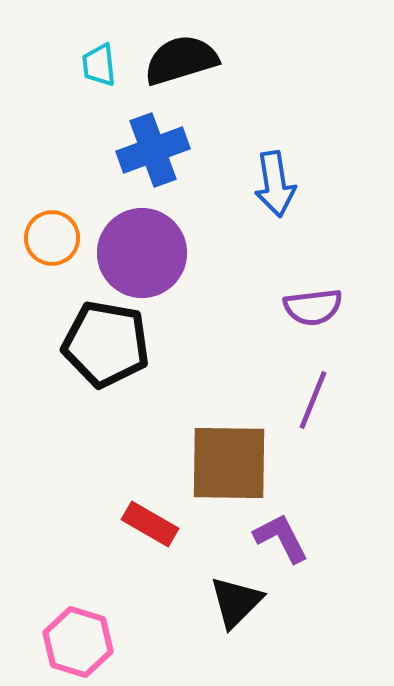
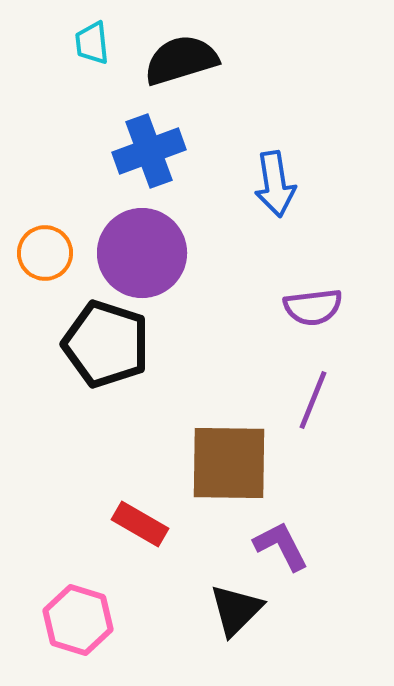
cyan trapezoid: moved 7 px left, 22 px up
blue cross: moved 4 px left, 1 px down
orange circle: moved 7 px left, 15 px down
black pentagon: rotated 8 degrees clockwise
red rectangle: moved 10 px left
purple L-shape: moved 8 px down
black triangle: moved 8 px down
pink hexagon: moved 22 px up
